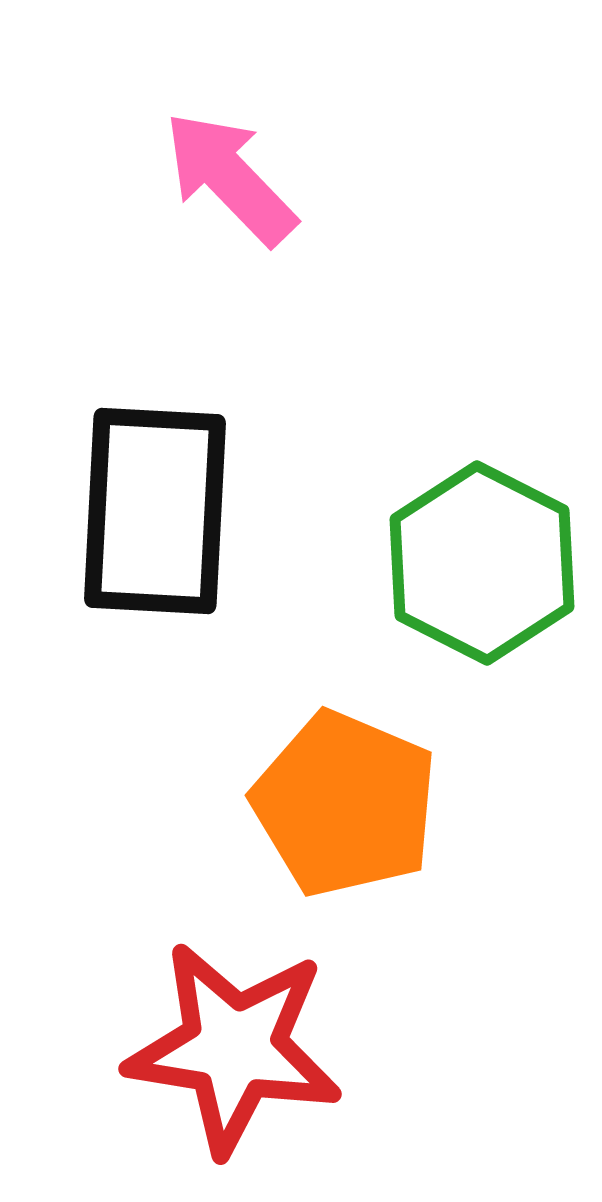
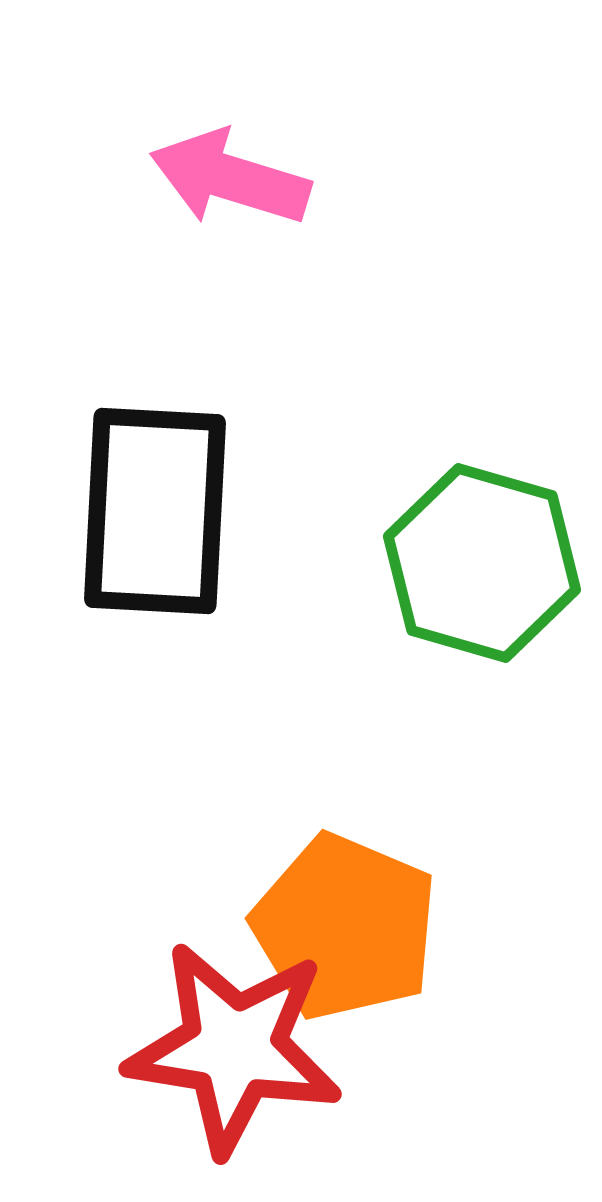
pink arrow: rotated 29 degrees counterclockwise
green hexagon: rotated 11 degrees counterclockwise
orange pentagon: moved 123 px down
